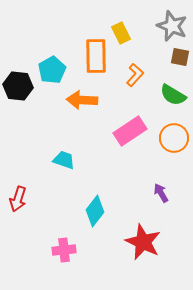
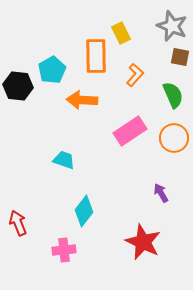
green semicircle: rotated 144 degrees counterclockwise
red arrow: moved 24 px down; rotated 140 degrees clockwise
cyan diamond: moved 11 px left
